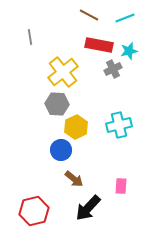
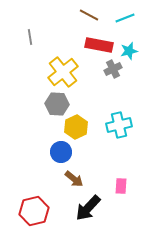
blue circle: moved 2 px down
